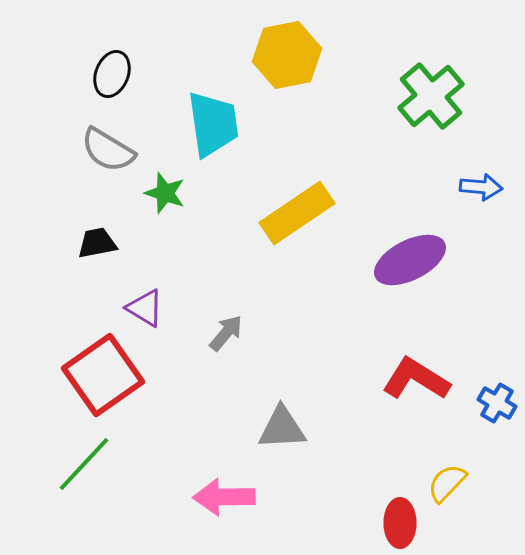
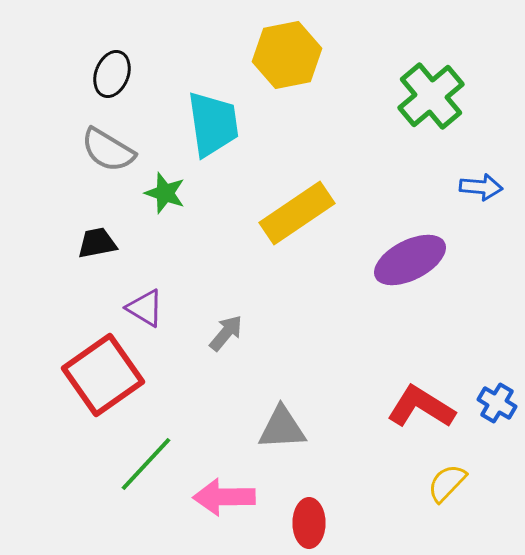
red L-shape: moved 5 px right, 28 px down
green line: moved 62 px right
red ellipse: moved 91 px left
